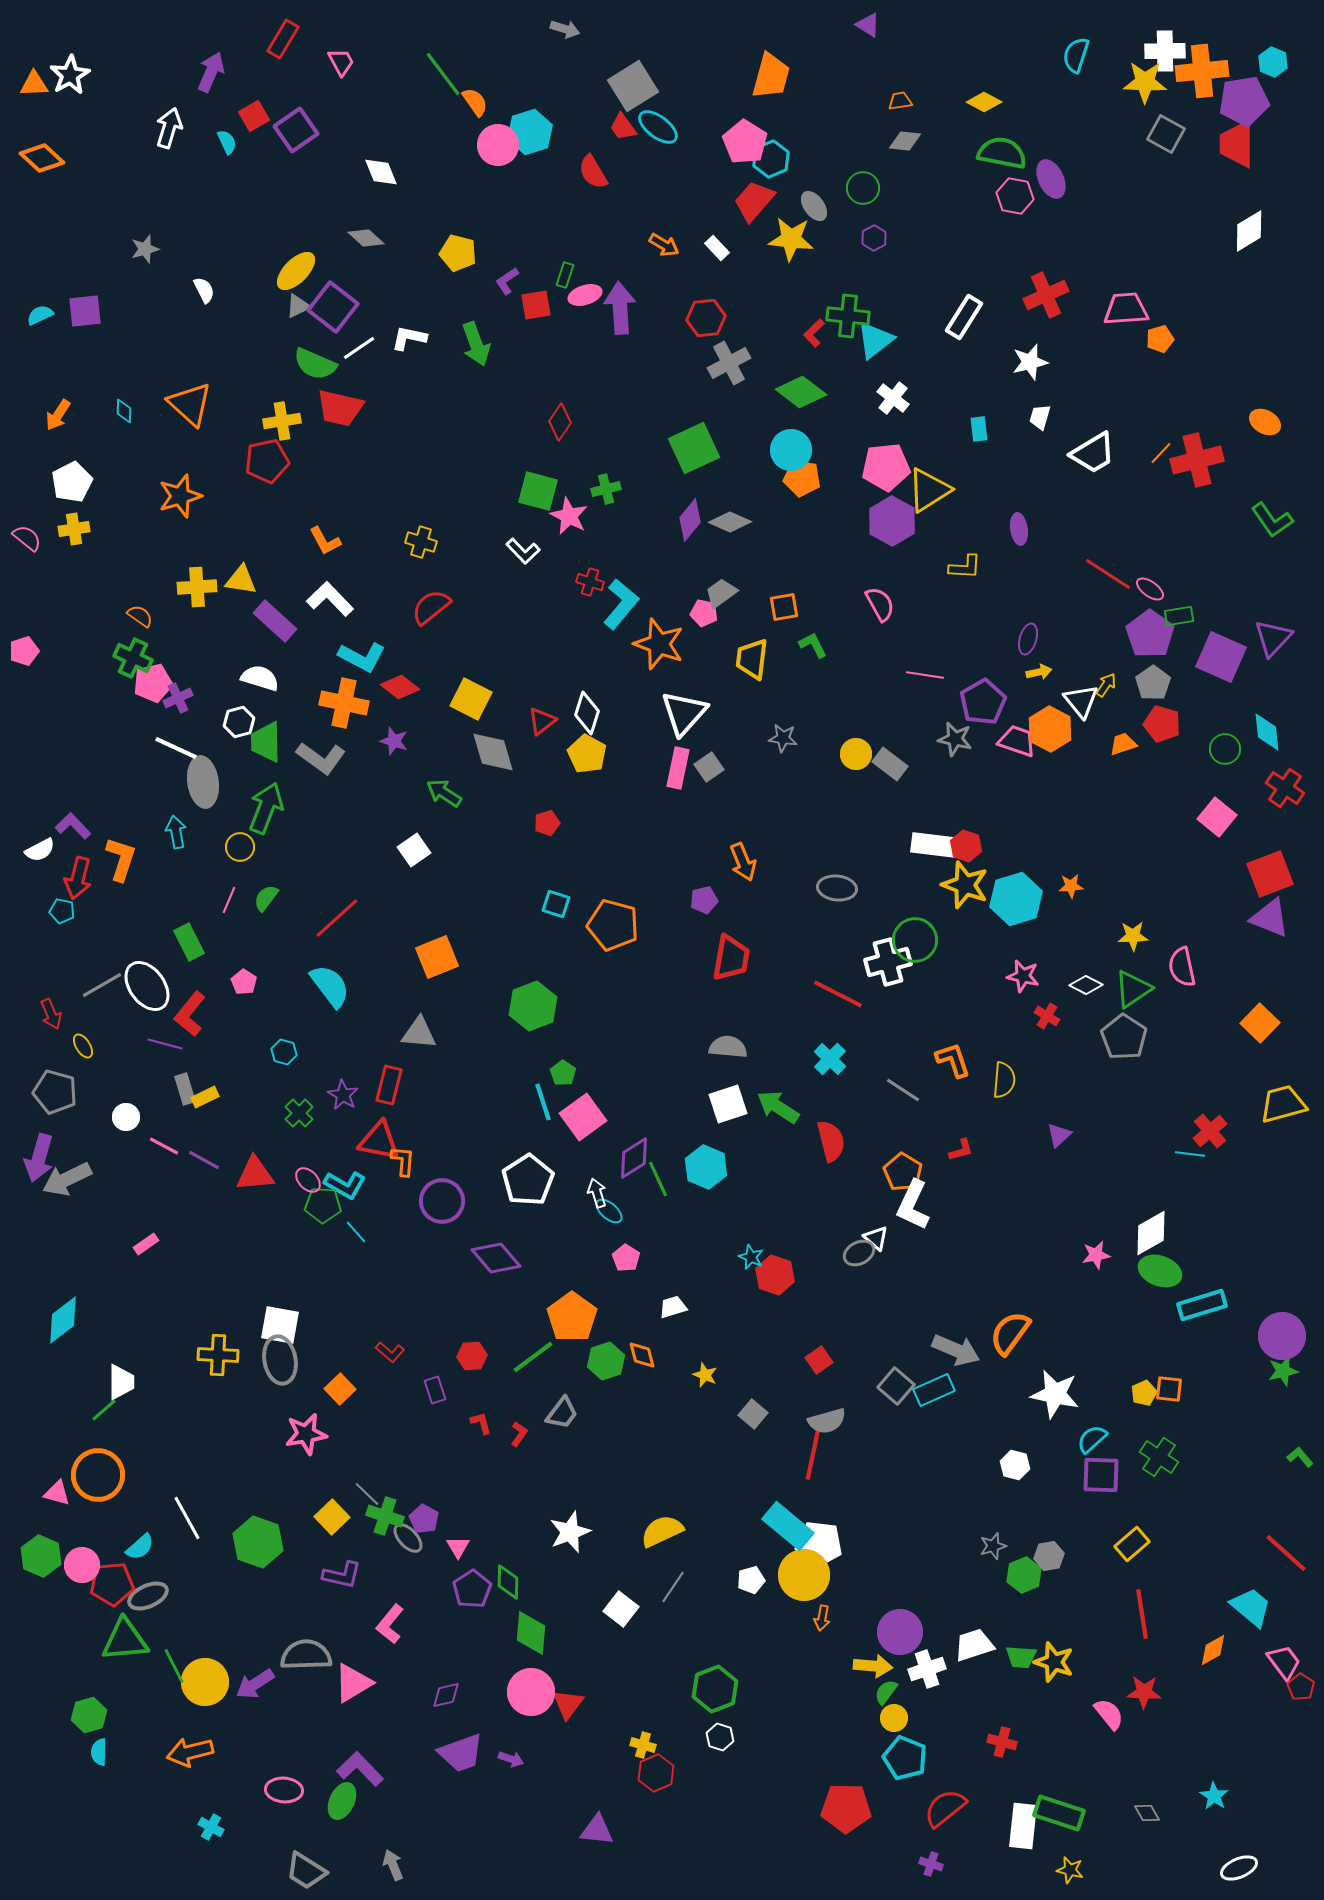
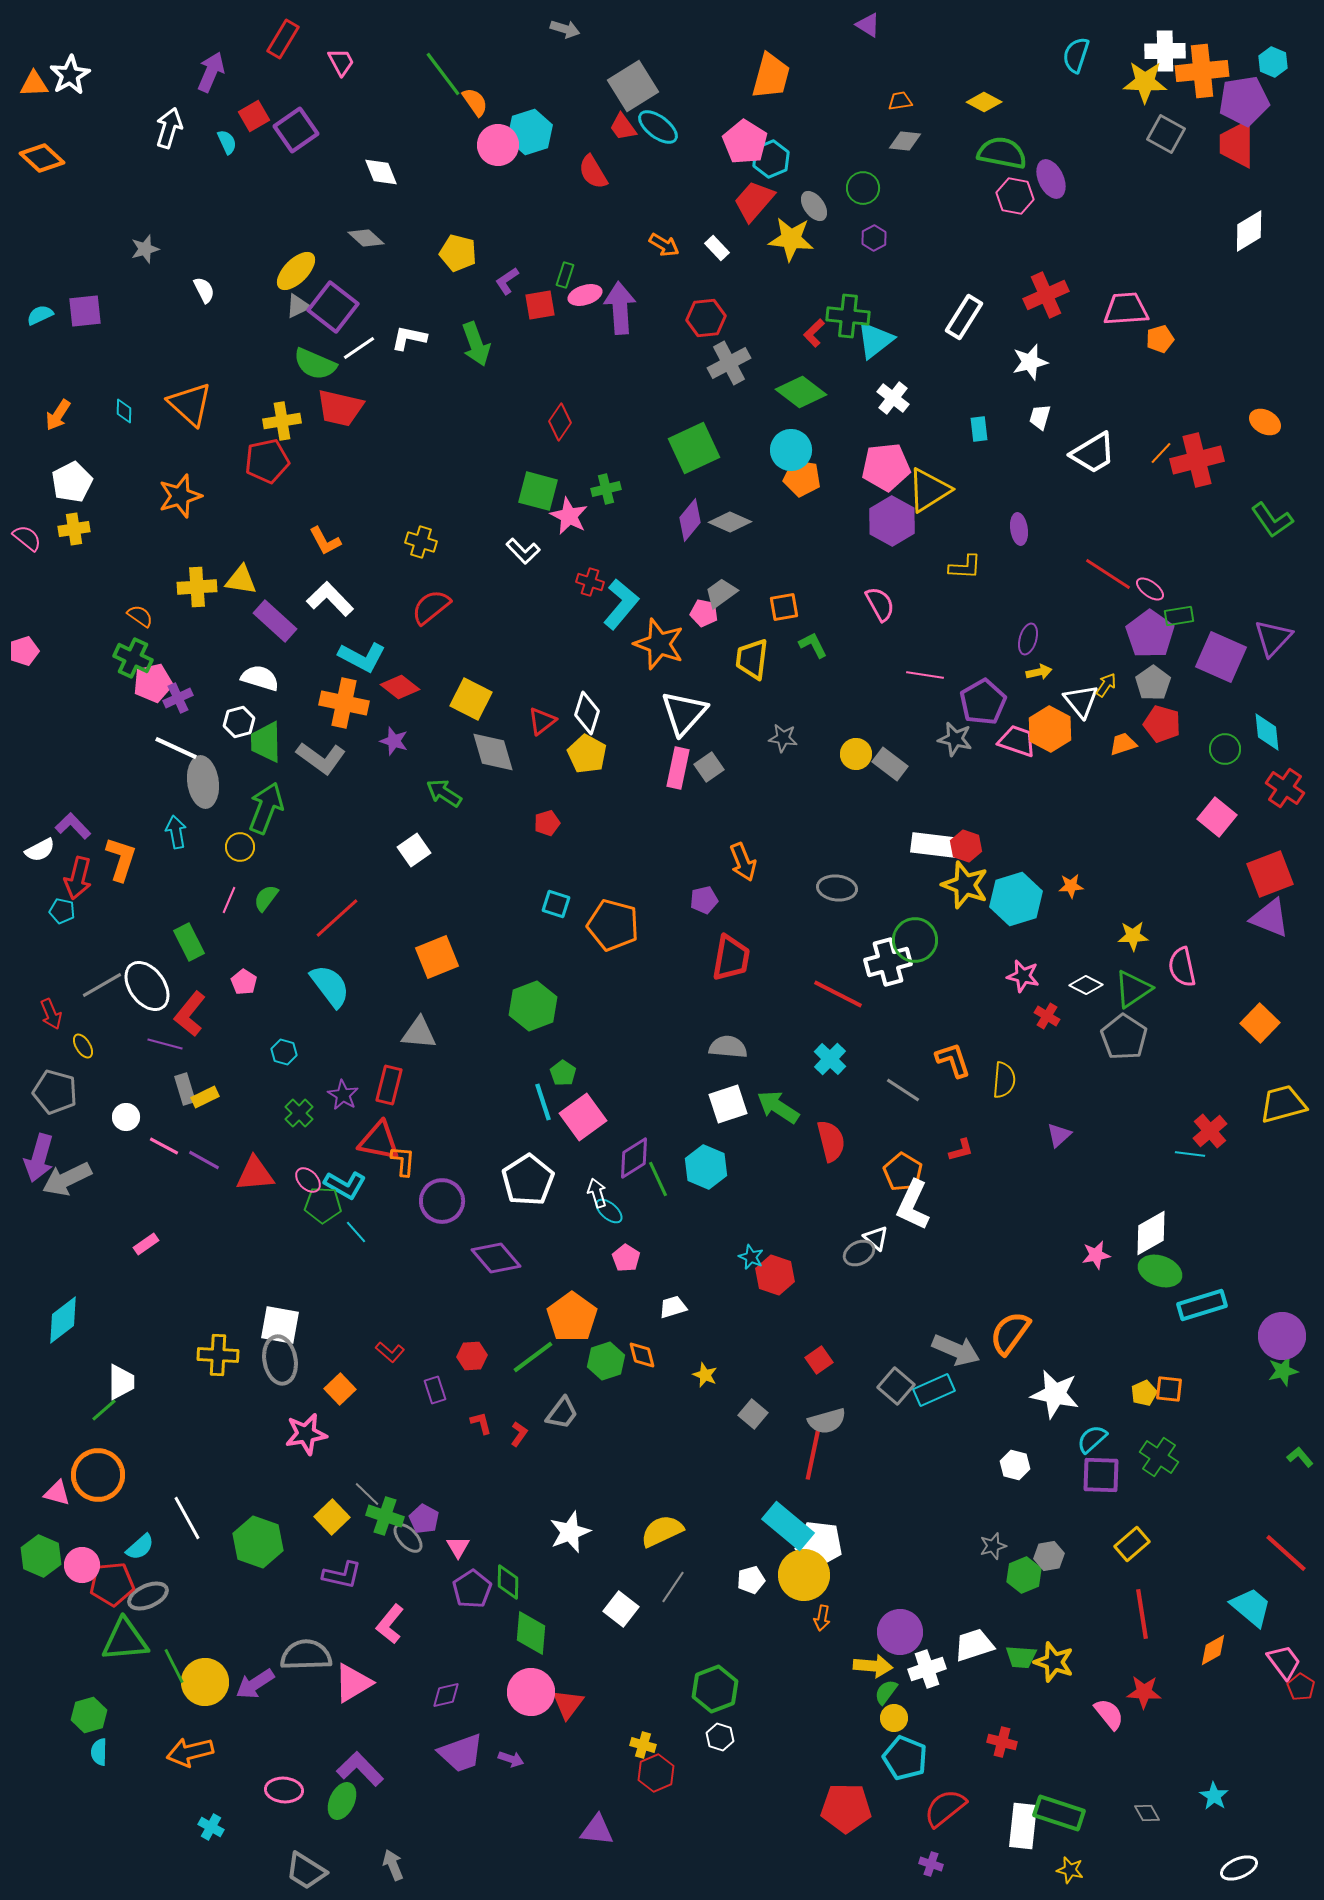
red square at (536, 305): moved 4 px right
